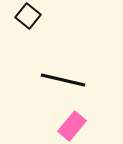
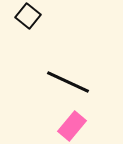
black line: moved 5 px right, 2 px down; rotated 12 degrees clockwise
